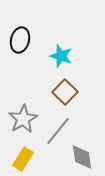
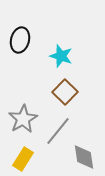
gray diamond: moved 2 px right
